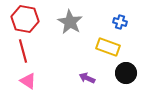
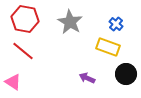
blue cross: moved 4 px left, 2 px down; rotated 24 degrees clockwise
red line: rotated 35 degrees counterclockwise
black circle: moved 1 px down
pink triangle: moved 15 px left, 1 px down
